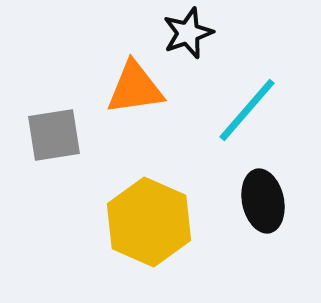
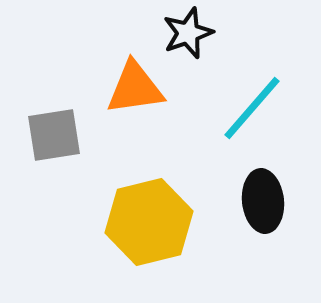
cyan line: moved 5 px right, 2 px up
black ellipse: rotated 6 degrees clockwise
yellow hexagon: rotated 22 degrees clockwise
